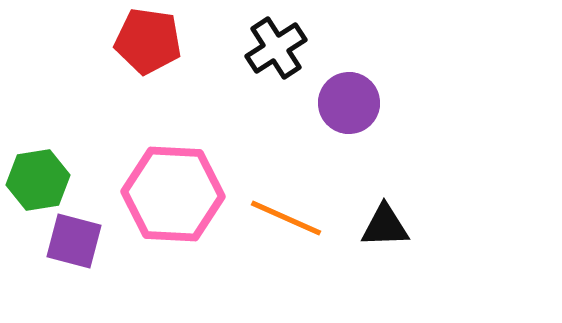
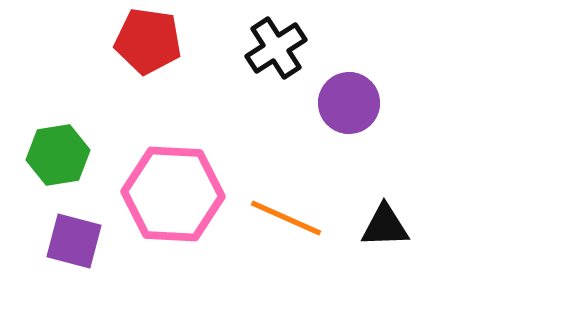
green hexagon: moved 20 px right, 25 px up
